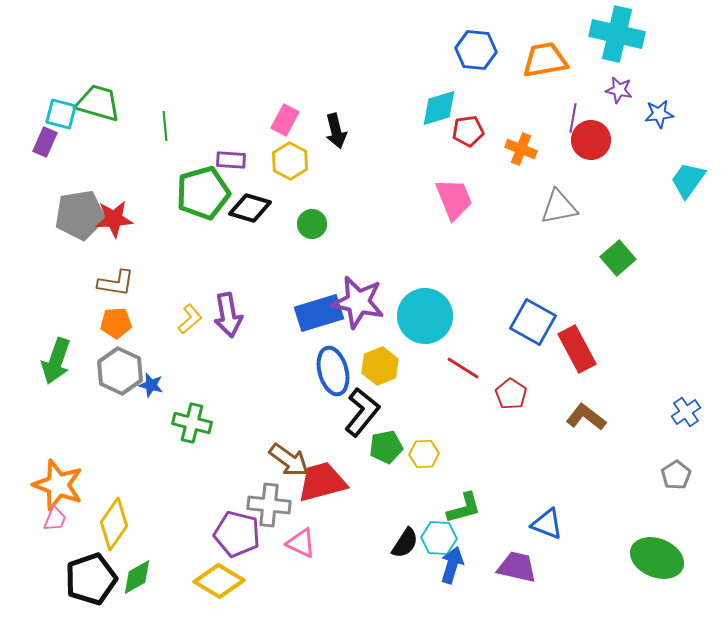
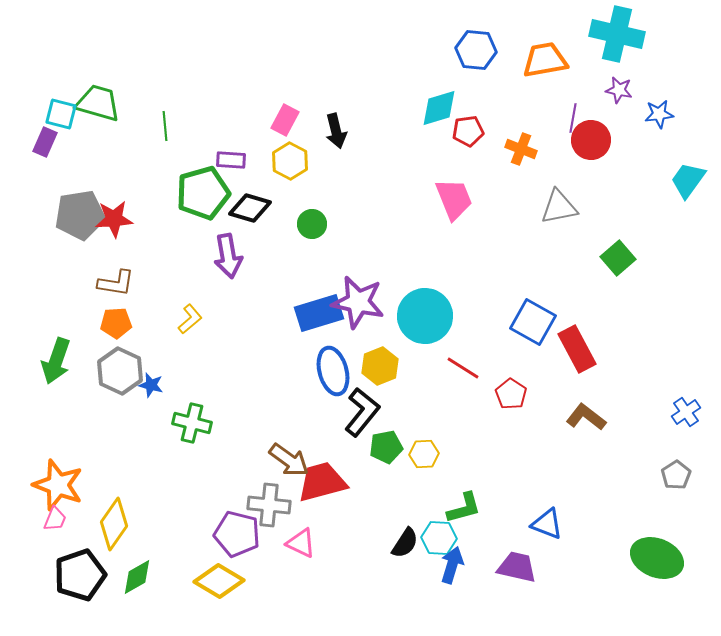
purple arrow at (228, 315): moved 59 px up
black pentagon at (91, 579): moved 11 px left, 4 px up
